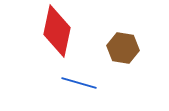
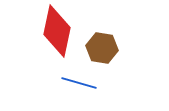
brown hexagon: moved 21 px left
